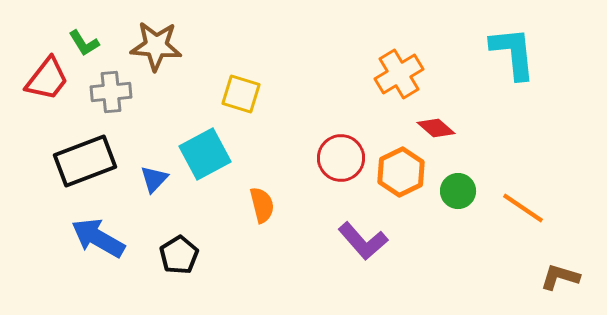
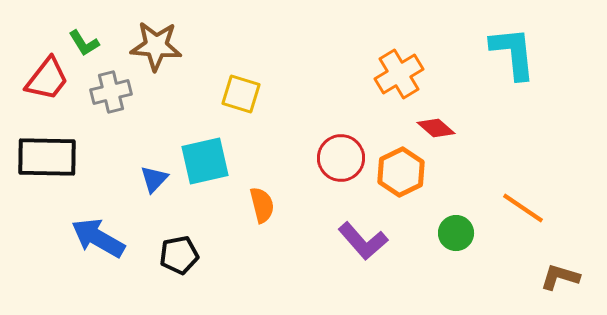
gray cross: rotated 9 degrees counterclockwise
cyan square: moved 7 px down; rotated 15 degrees clockwise
black rectangle: moved 38 px left, 4 px up; rotated 22 degrees clockwise
green circle: moved 2 px left, 42 px down
black pentagon: rotated 21 degrees clockwise
